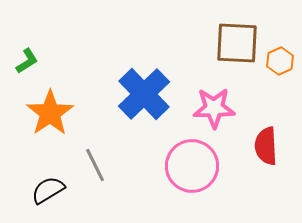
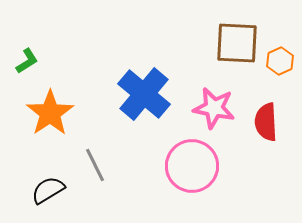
blue cross: rotated 6 degrees counterclockwise
pink star: rotated 12 degrees clockwise
red semicircle: moved 24 px up
